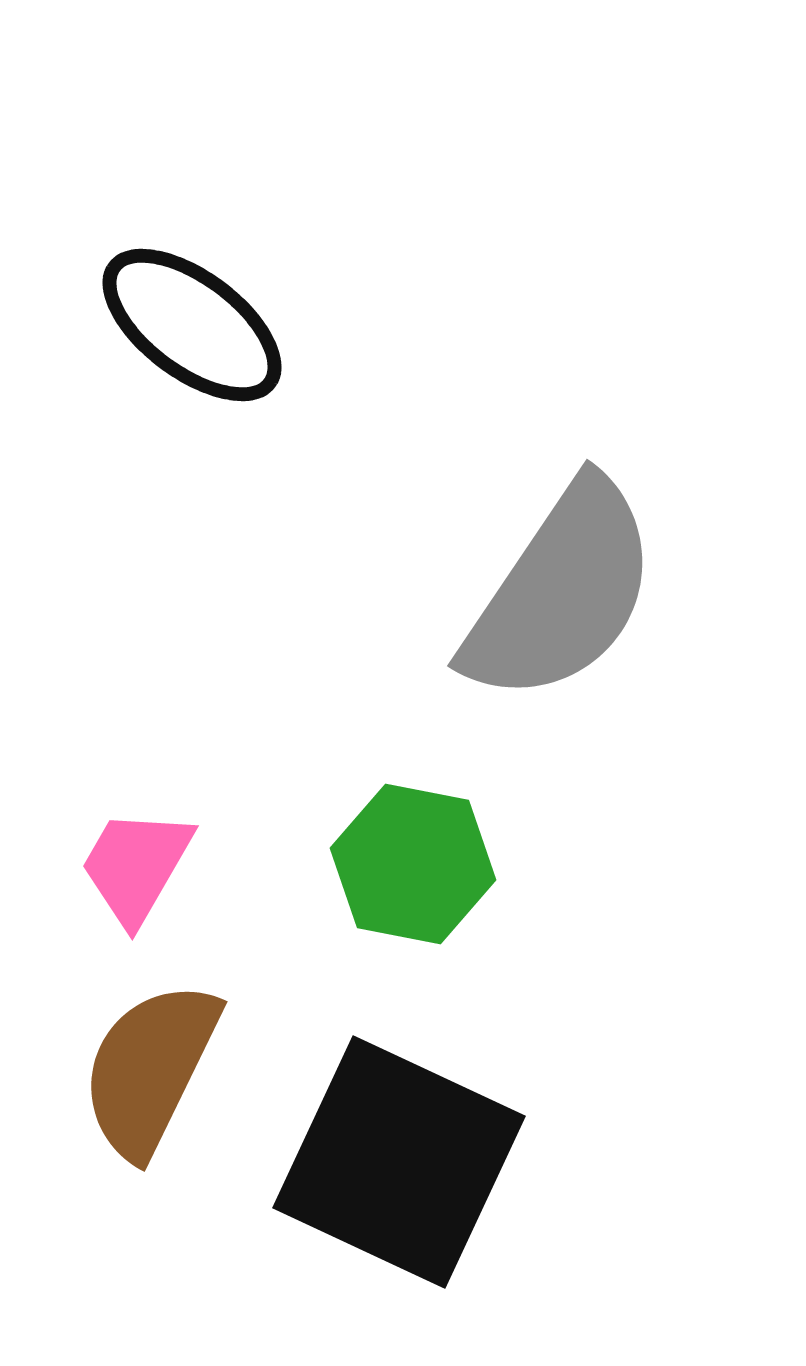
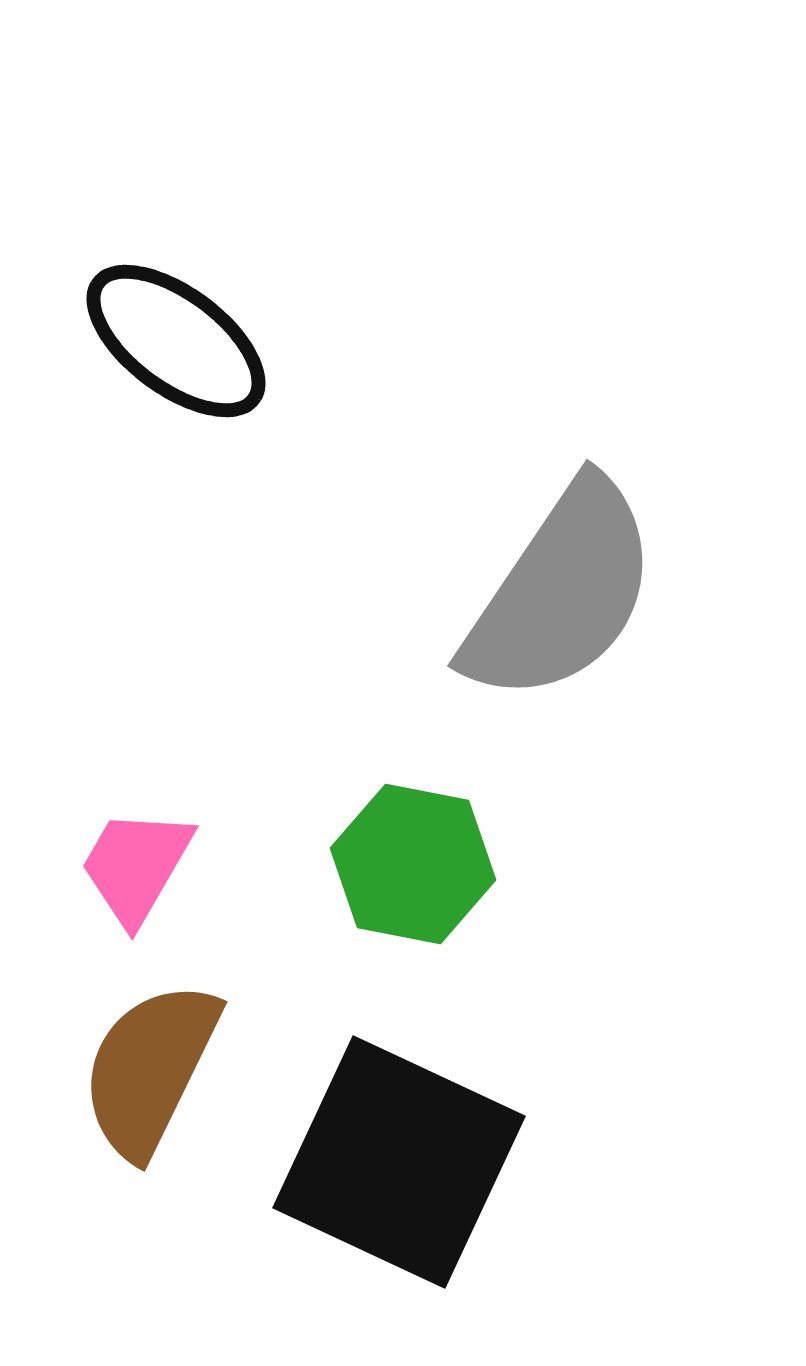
black ellipse: moved 16 px left, 16 px down
